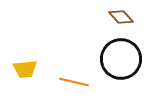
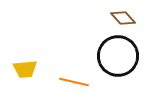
brown diamond: moved 2 px right, 1 px down
black circle: moved 3 px left, 3 px up
